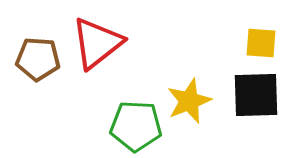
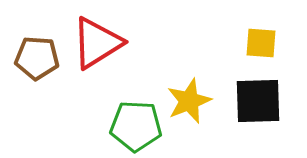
red triangle: rotated 6 degrees clockwise
brown pentagon: moved 1 px left, 1 px up
black square: moved 2 px right, 6 px down
